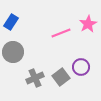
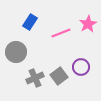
blue rectangle: moved 19 px right
gray circle: moved 3 px right
gray square: moved 2 px left, 1 px up
